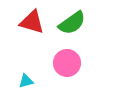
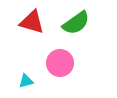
green semicircle: moved 4 px right
pink circle: moved 7 px left
